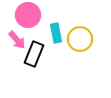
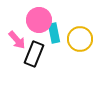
pink circle: moved 11 px right, 5 px down
cyan rectangle: moved 2 px left
